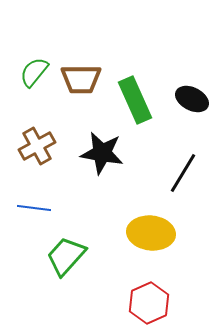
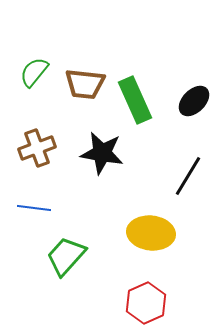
brown trapezoid: moved 4 px right, 5 px down; rotated 6 degrees clockwise
black ellipse: moved 2 px right, 2 px down; rotated 72 degrees counterclockwise
brown cross: moved 2 px down; rotated 9 degrees clockwise
black line: moved 5 px right, 3 px down
red hexagon: moved 3 px left
